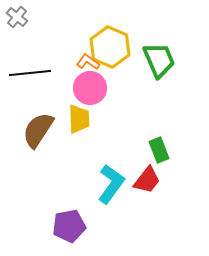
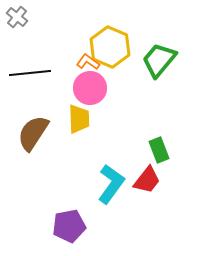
green trapezoid: rotated 117 degrees counterclockwise
brown semicircle: moved 5 px left, 3 px down
